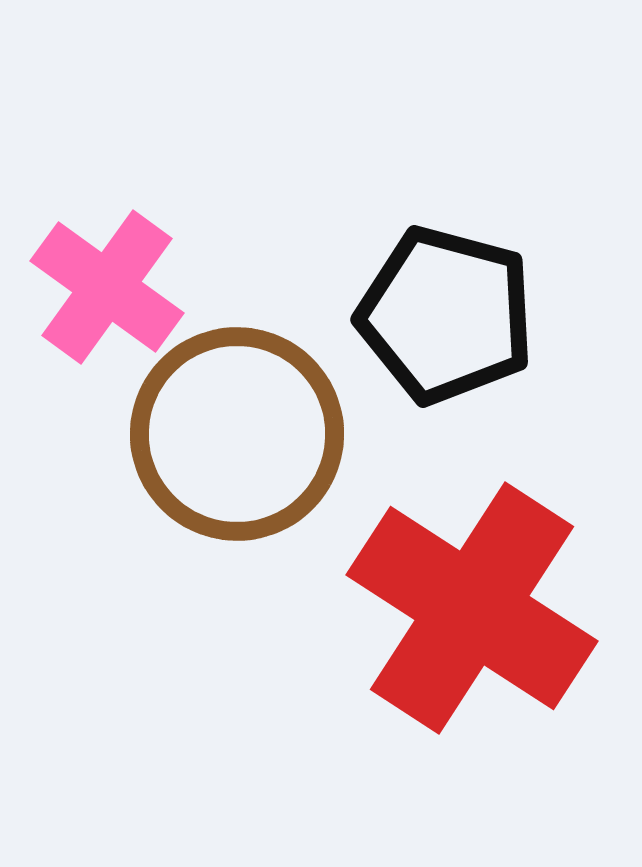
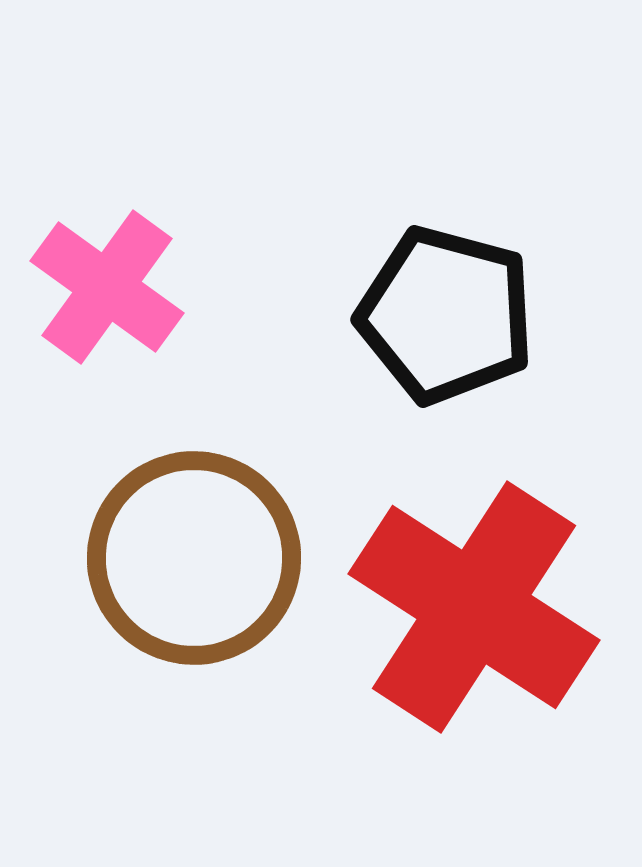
brown circle: moved 43 px left, 124 px down
red cross: moved 2 px right, 1 px up
